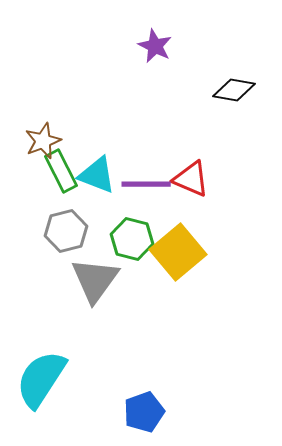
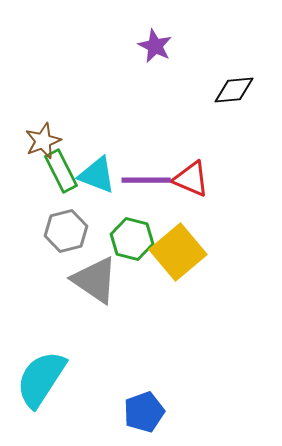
black diamond: rotated 15 degrees counterclockwise
purple line: moved 4 px up
gray triangle: rotated 32 degrees counterclockwise
